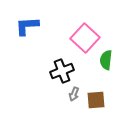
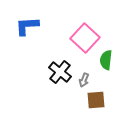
black cross: moved 2 px left, 1 px down; rotated 30 degrees counterclockwise
gray arrow: moved 10 px right, 14 px up
